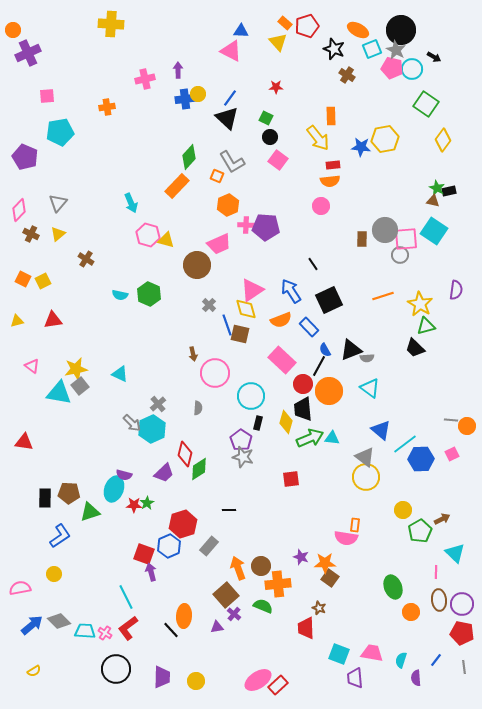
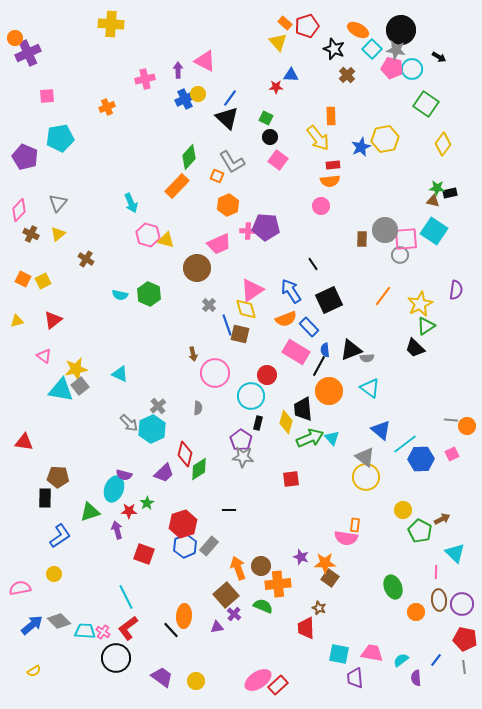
orange circle at (13, 30): moved 2 px right, 8 px down
blue triangle at (241, 31): moved 50 px right, 44 px down
cyan square at (372, 49): rotated 24 degrees counterclockwise
gray star at (396, 50): rotated 18 degrees counterclockwise
pink triangle at (231, 51): moved 26 px left, 10 px down
black arrow at (434, 57): moved 5 px right
brown cross at (347, 75): rotated 14 degrees clockwise
blue cross at (185, 99): rotated 18 degrees counterclockwise
orange cross at (107, 107): rotated 14 degrees counterclockwise
cyan pentagon at (60, 132): moved 6 px down
yellow diamond at (443, 140): moved 4 px down
blue star at (361, 147): rotated 30 degrees counterclockwise
green star at (437, 188): rotated 21 degrees counterclockwise
black rectangle at (449, 191): moved 1 px right, 2 px down
pink cross at (246, 225): moved 2 px right, 6 px down
brown circle at (197, 265): moved 3 px down
orange line at (383, 296): rotated 35 degrees counterclockwise
yellow star at (420, 304): rotated 15 degrees clockwise
red triangle at (53, 320): rotated 30 degrees counterclockwise
orange semicircle at (281, 320): moved 5 px right, 1 px up
green triangle at (426, 326): rotated 18 degrees counterclockwise
blue semicircle at (325, 350): rotated 24 degrees clockwise
pink rectangle at (282, 360): moved 14 px right, 8 px up; rotated 12 degrees counterclockwise
pink triangle at (32, 366): moved 12 px right, 10 px up
red circle at (303, 384): moved 36 px left, 9 px up
cyan triangle at (59, 393): moved 2 px right, 3 px up
gray cross at (158, 404): moved 2 px down
gray arrow at (132, 423): moved 3 px left
cyan triangle at (332, 438): rotated 42 degrees clockwise
gray star at (243, 457): rotated 10 degrees counterclockwise
brown pentagon at (69, 493): moved 11 px left, 16 px up
red star at (134, 505): moved 5 px left, 6 px down
green pentagon at (420, 531): rotated 15 degrees counterclockwise
blue hexagon at (169, 546): moved 16 px right
purple arrow at (151, 572): moved 34 px left, 42 px up
orange circle at (411, 612): moved 5 px right
pink cross at (105, 633): moved 2 px left, 1 px up
red pentagon at (462, 633): moved 3 px right, 6 px down
cyan square at (339, 654): rotated 10 degrees counterclockwise
cyan semicircle at (401, 660): rotated 35 degrees clockwise
black circle at (116, 669): moved 11 px up
purple trapezoid at (162, 677): rotated 55 degrees counterclockwise
